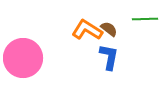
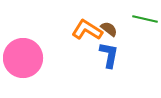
green line: rotated 15 degrees clockwise
blue L-shape: moved 2 px up
